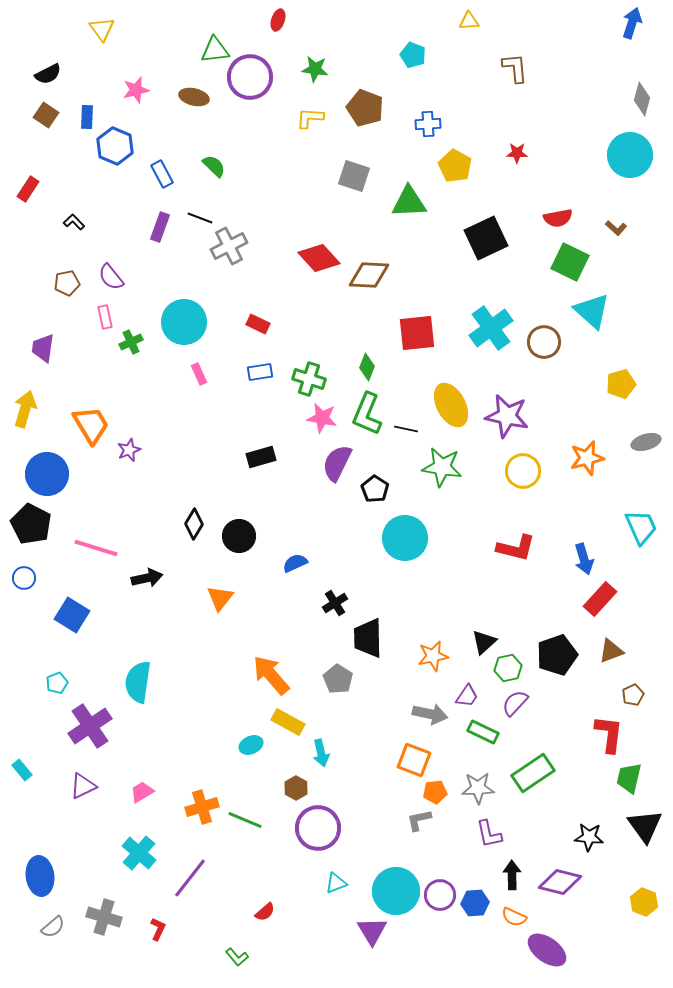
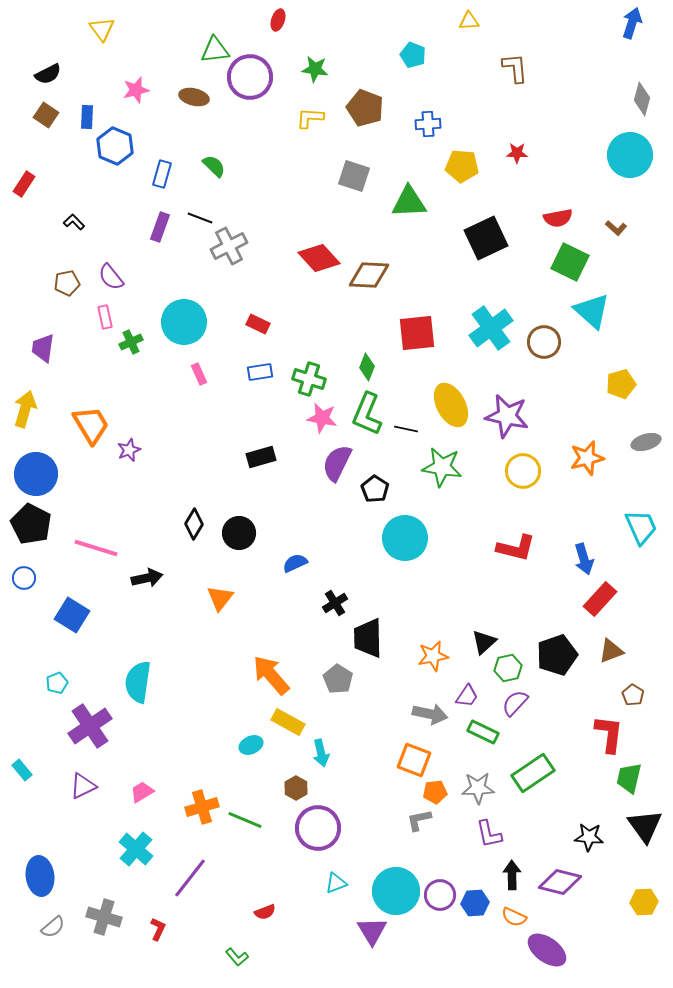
yellow pentagon at (455, 166): moved 7 px right; rotated 24 degrees counterclockwise
blue rectangle at (162, 174): rotated 44 degrees clockwise
red rectangle at (28, 189): moved 4 px left, 5 px up
blue circle at (47, 474): moved 11 px left
black circle at (239, 536): moved 3 px up
brown pentagon at (633, 695): rotated 15 degrees counterclockwise
cyan cross at (139, 853): moved 3 px left, 4 px up
yellow hexagon at (644, 902): rotated 24 degrees counterclockwise
red semicircle at (265, 912): rotated 20 degrees clockwise
